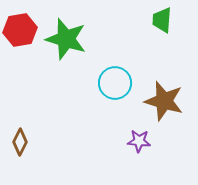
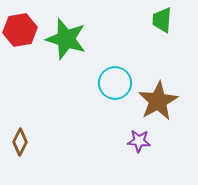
brown star: moved 6 px left; rotated 27 degrees clockwise
